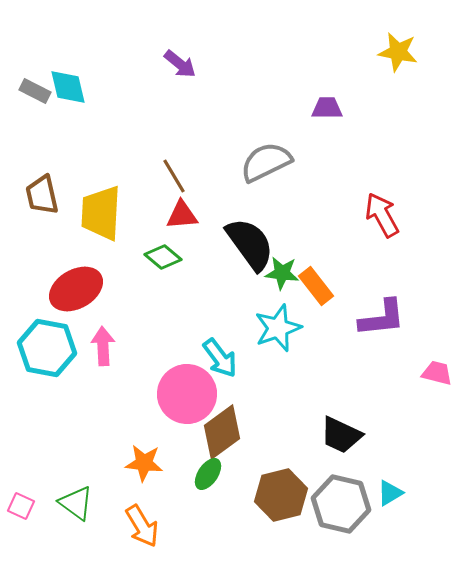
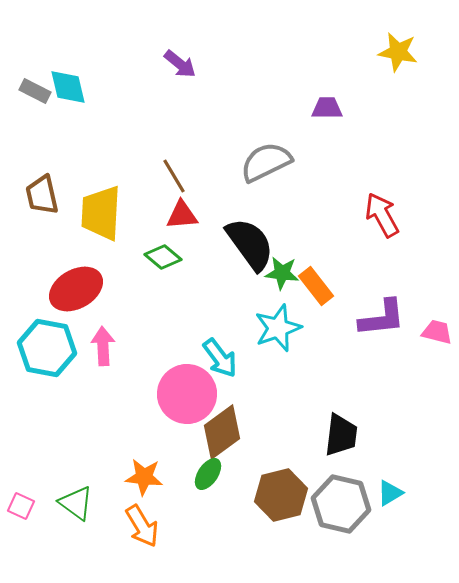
pink trapezoid: moved 41 px up
black trapezoid: rotated 108 degrees counterclockwise
orange star: moved 14 px down
